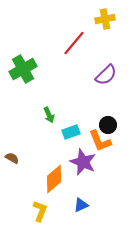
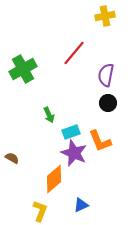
yellow cross: moved 3 px up
red line: moved 10 px down
purple semicircle: rotated 145 degrees clockwise
black circle: moved 22 px up
purple star: moved 9 px left, 9 px up
